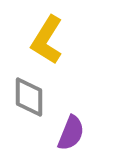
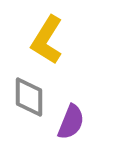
purple semicircle: moved 11 px up
